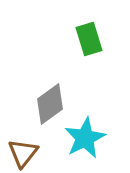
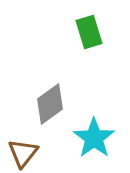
green rectangle: moved 7 px up
cyan star: moved 9 px right; rotated 9 degrees counterclockwise
